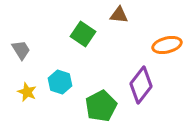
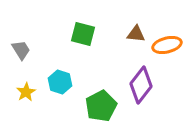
brown triangle: moved 17 px right, 19 px down
green square: rotated 20 degrees counterclockwise
yellow star: moved 1 px left; rotated 18 degrees clockwise
